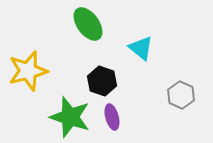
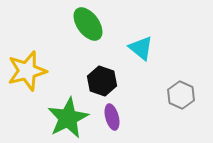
yellow star: moved 1 px left
green star: moved 2 px left, 1 px down; rotated 27 degrees clockwise
